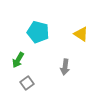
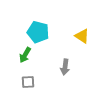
yellow triangle: moved 1 px right, 2 px down
green arrow: moved 7 px right, 5 px up
gray square: moved 1 px right, 1 px up; rotated 32 degrees clockwise
